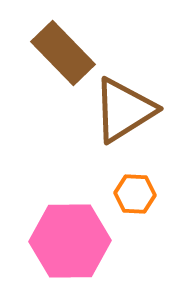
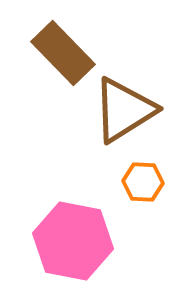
orange hexagon: moved 8 px right, 12 px up
pink hexagon: moved 3 px right; rotated 12 degrees clockwise
